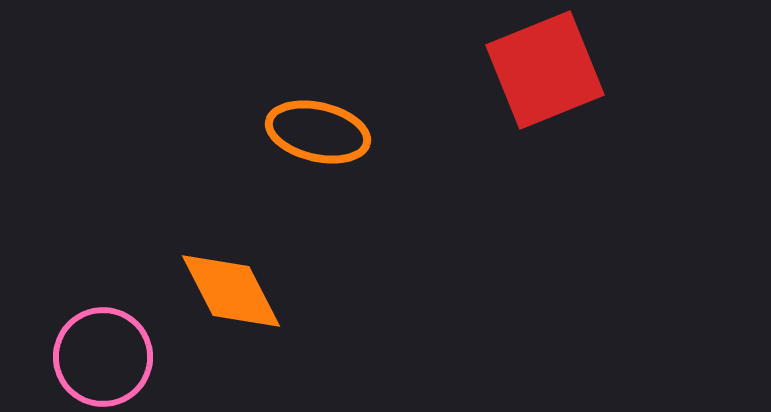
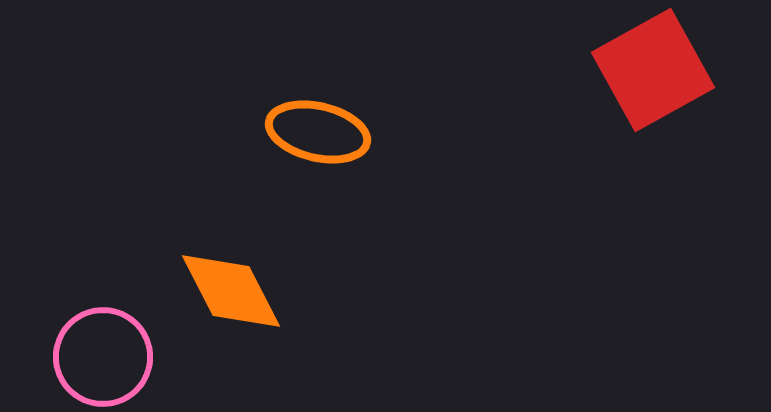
red square: moved 108 px right; rotated 7 degrees counterclockwise
